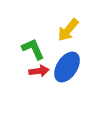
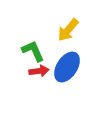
green L-shape: moved 2 px down
